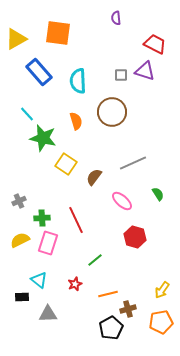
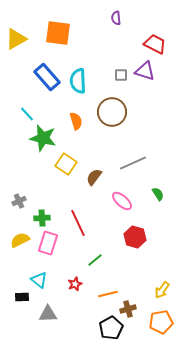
blue rectangle: moved 8 px right, 5 px down
red line: moved 2 px right, 3 px down
